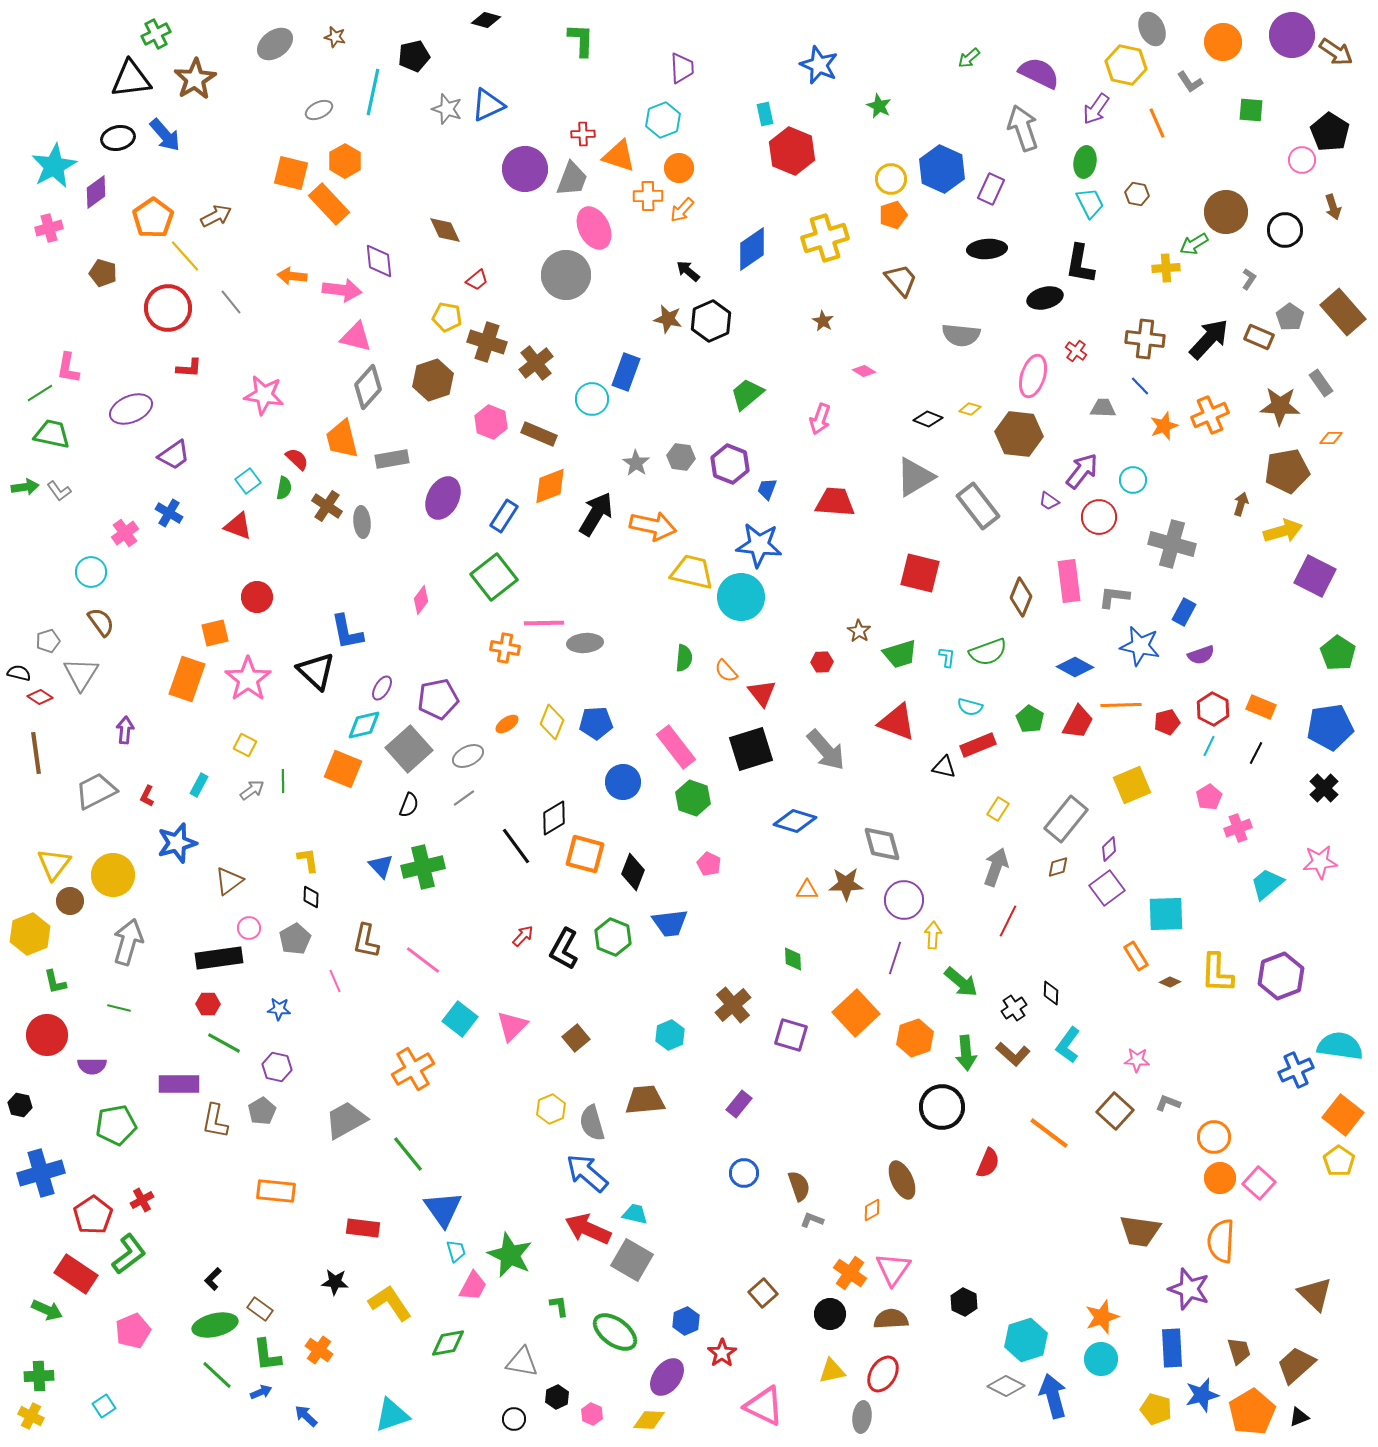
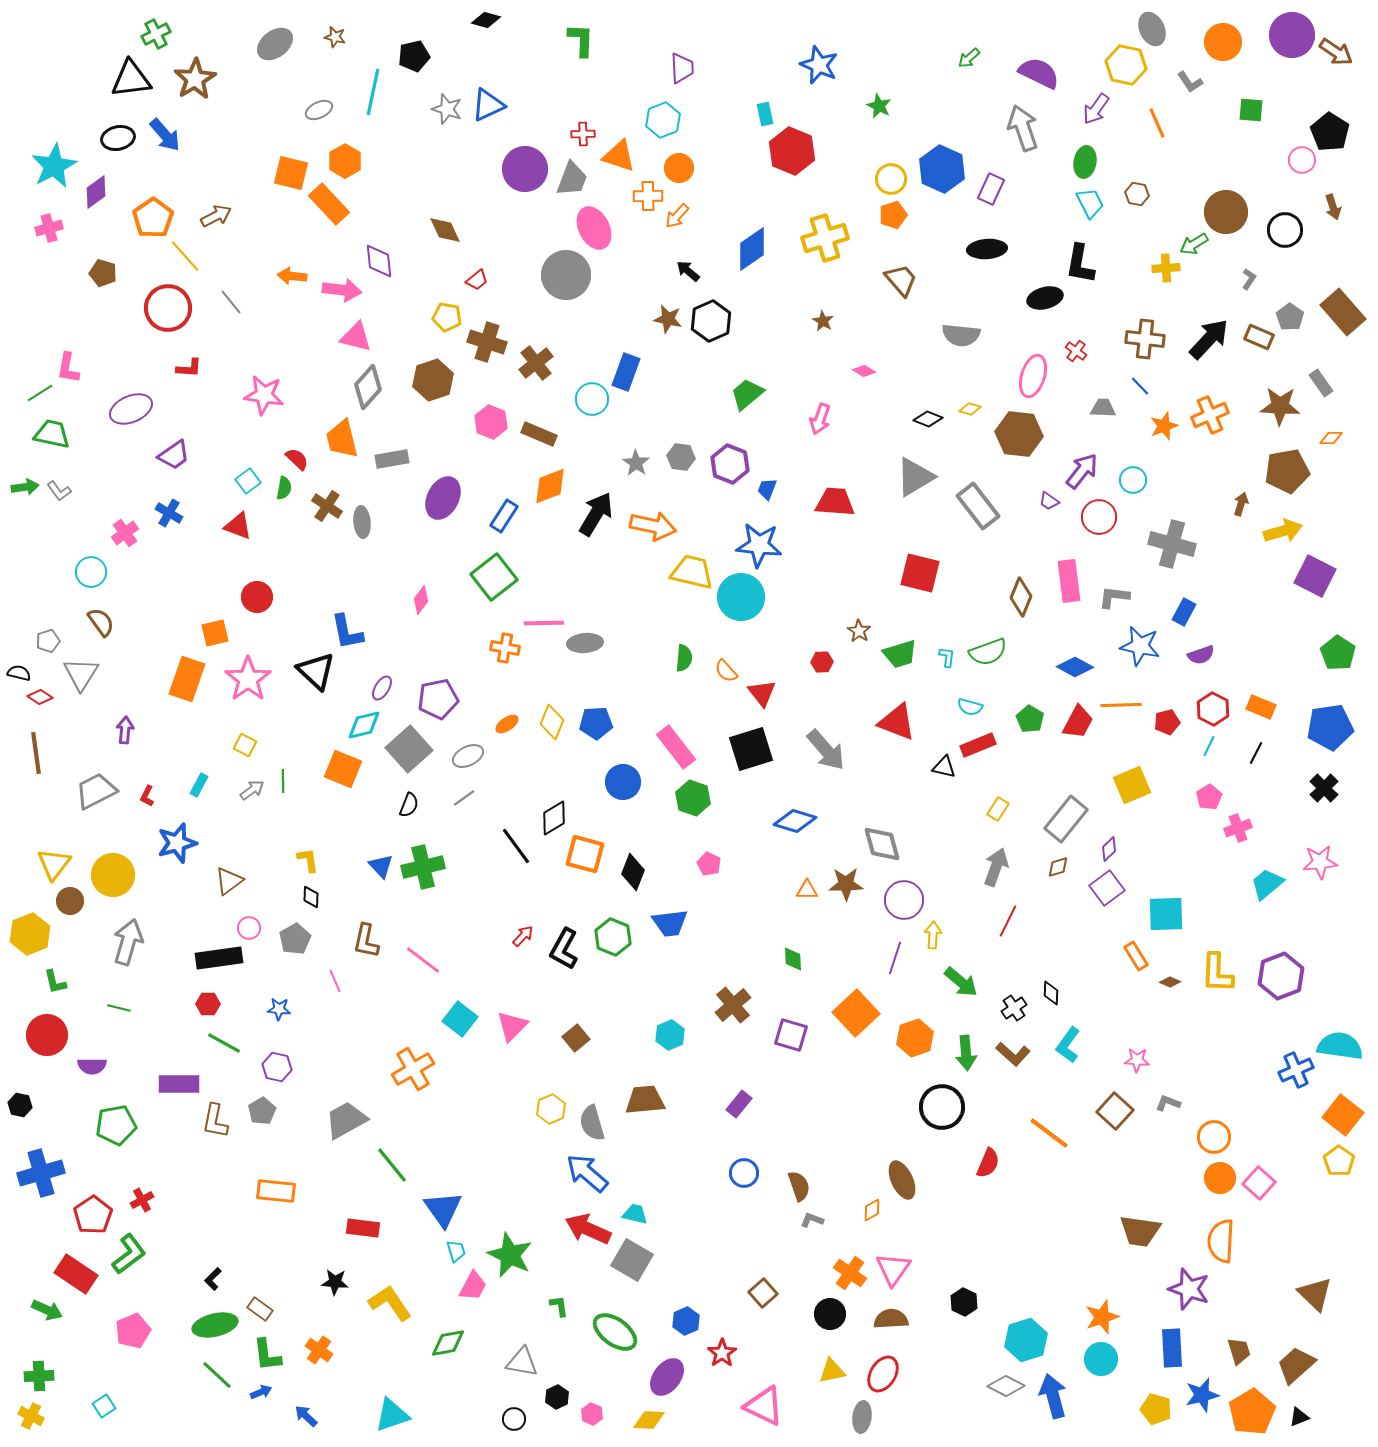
orange arrow at (682, 210): moved 5 px left, 6 px down
green line at (408, 1154): moved 16 px left, 11 px down
